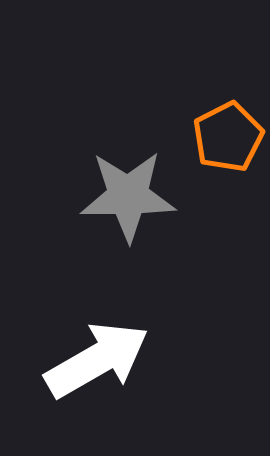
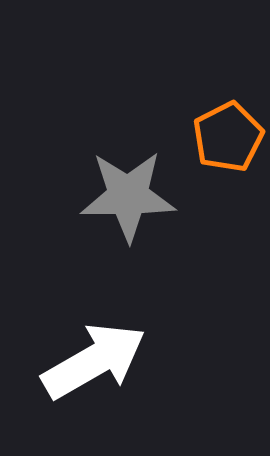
white arrow: moved 3 px left, 1 px down
